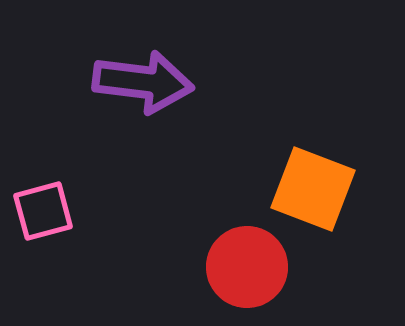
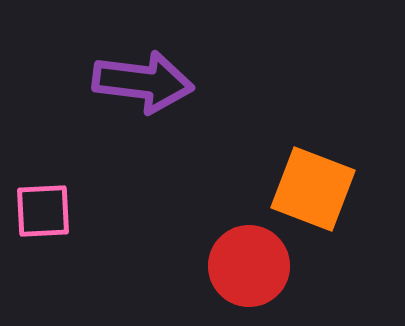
pink square: rotated 12 degrees clockwise
red circle: moved 2 px right, 1 px up
